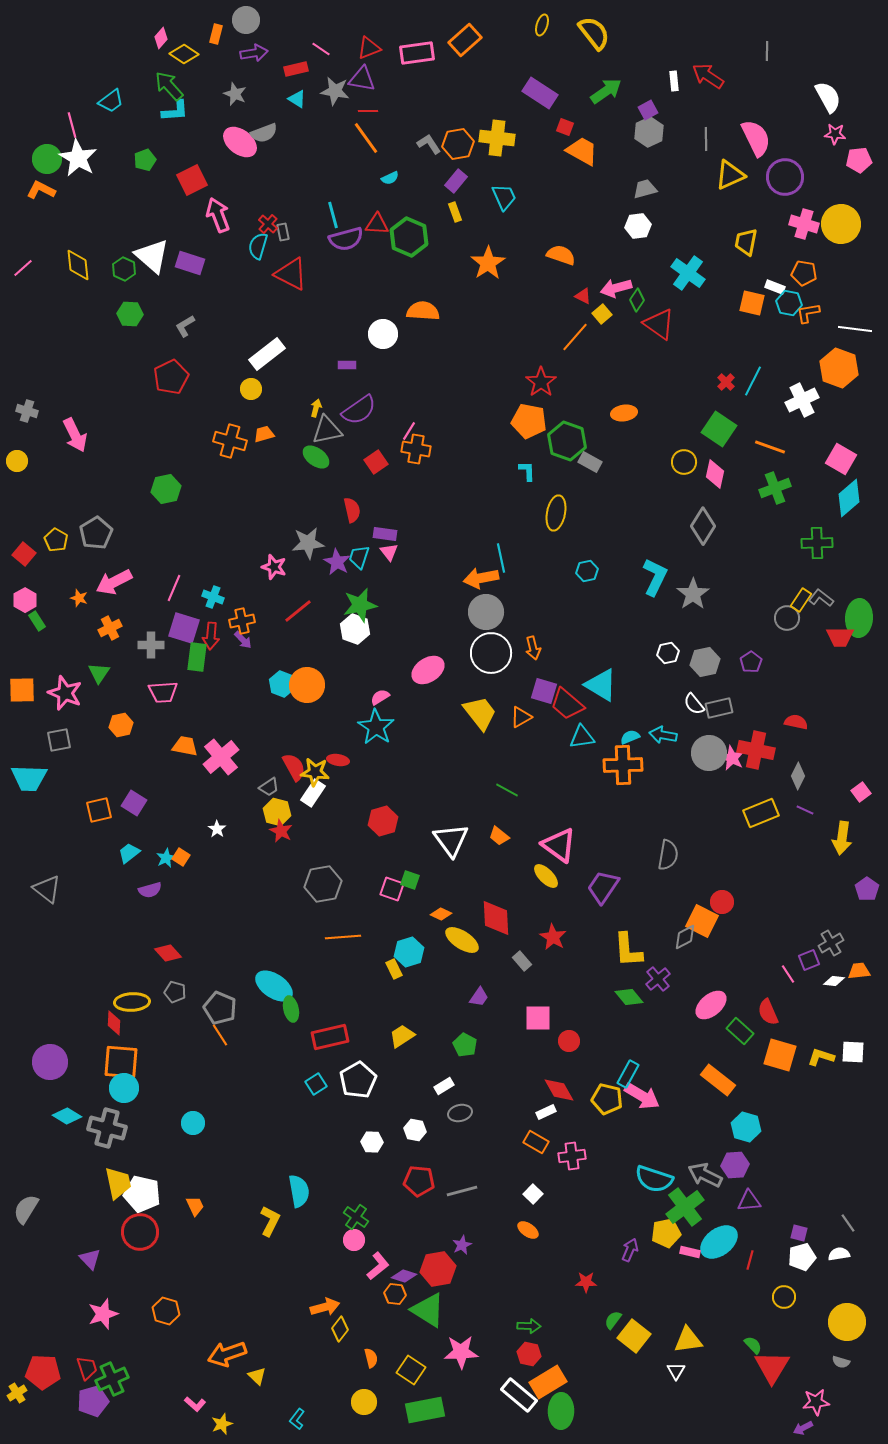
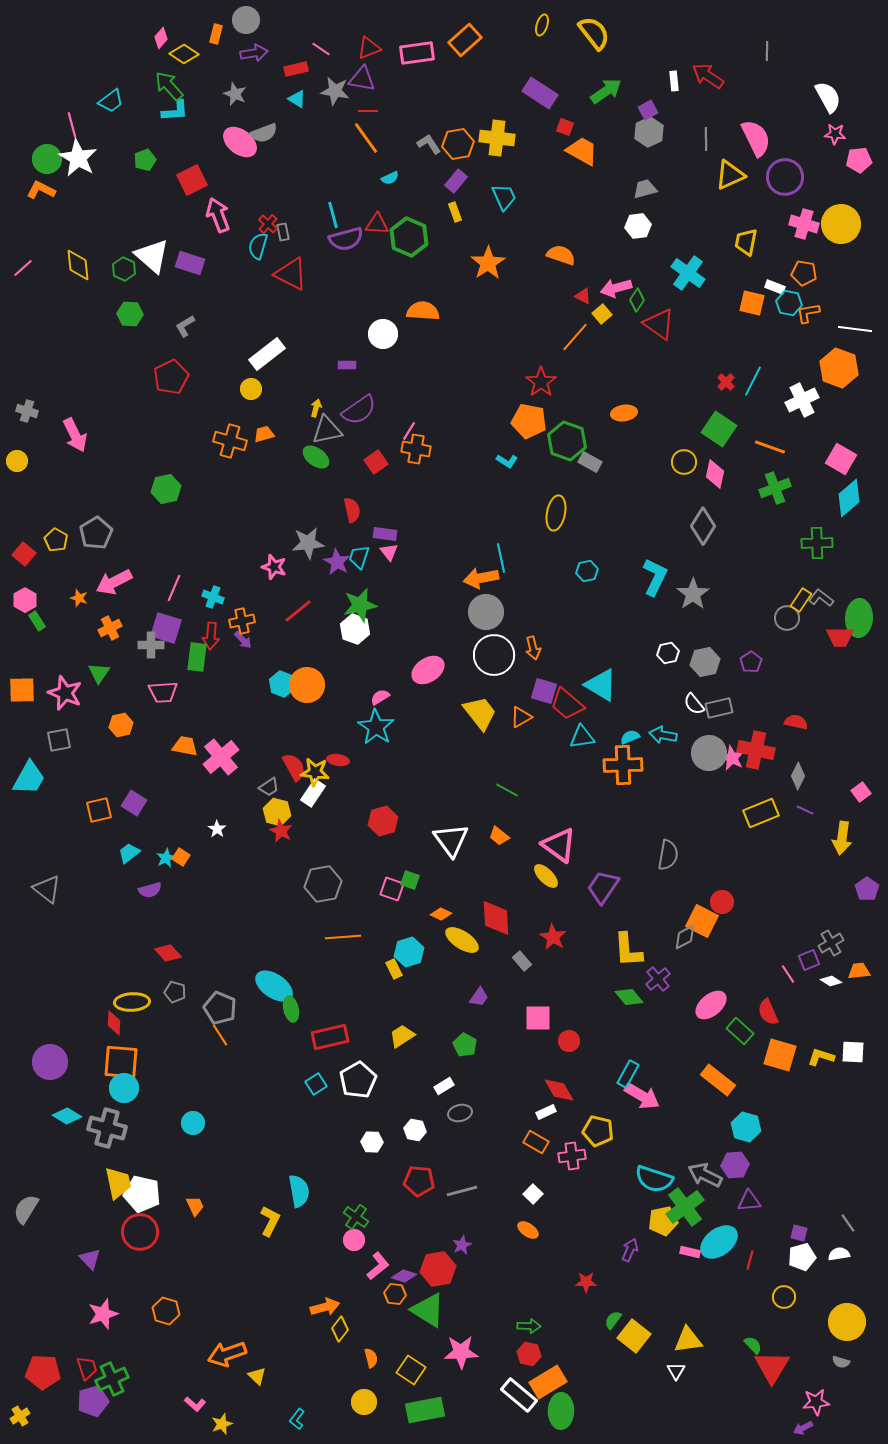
cyan L-shape at (527, 471): moved 20 px left, 10 px up; rotated 125 degrees clockwise
purple square at (184, 628): moved 18 px left
white circle at (491, 653): moved 3 px right, 2 px down
cyan trapezoid at (29, 778): rotated 63 degrees counterclockwise
white diamond at (834, 981): moved 3 px left; rotated 25 degrees clockwise
yellow pentagon at (607, 1099): moved 9 px left, 32 px down
yellow pentagon at (666, 1233): moved 3 px left, 12 px up
yellow cross at (17, 1393): moved 3 px right, 23 px down
